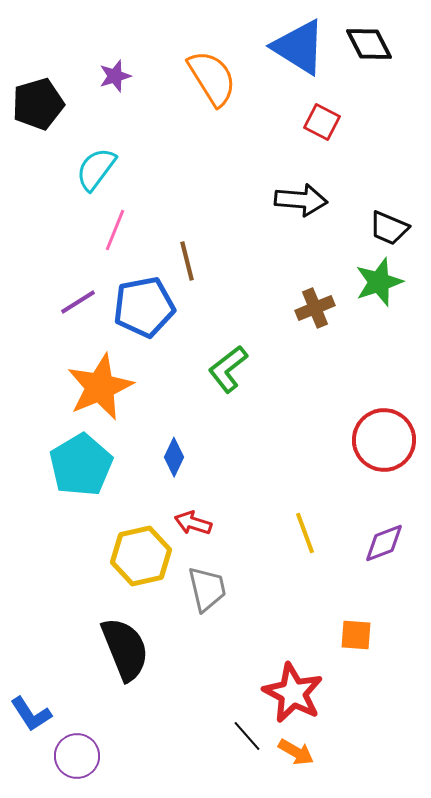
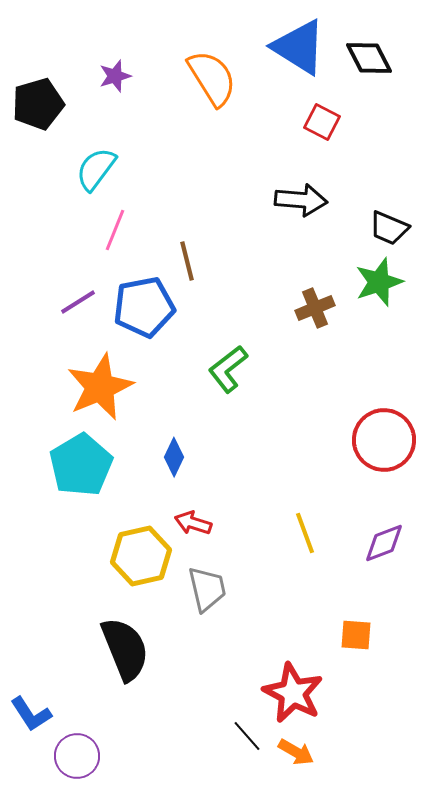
black diamond: moved 14 px down
